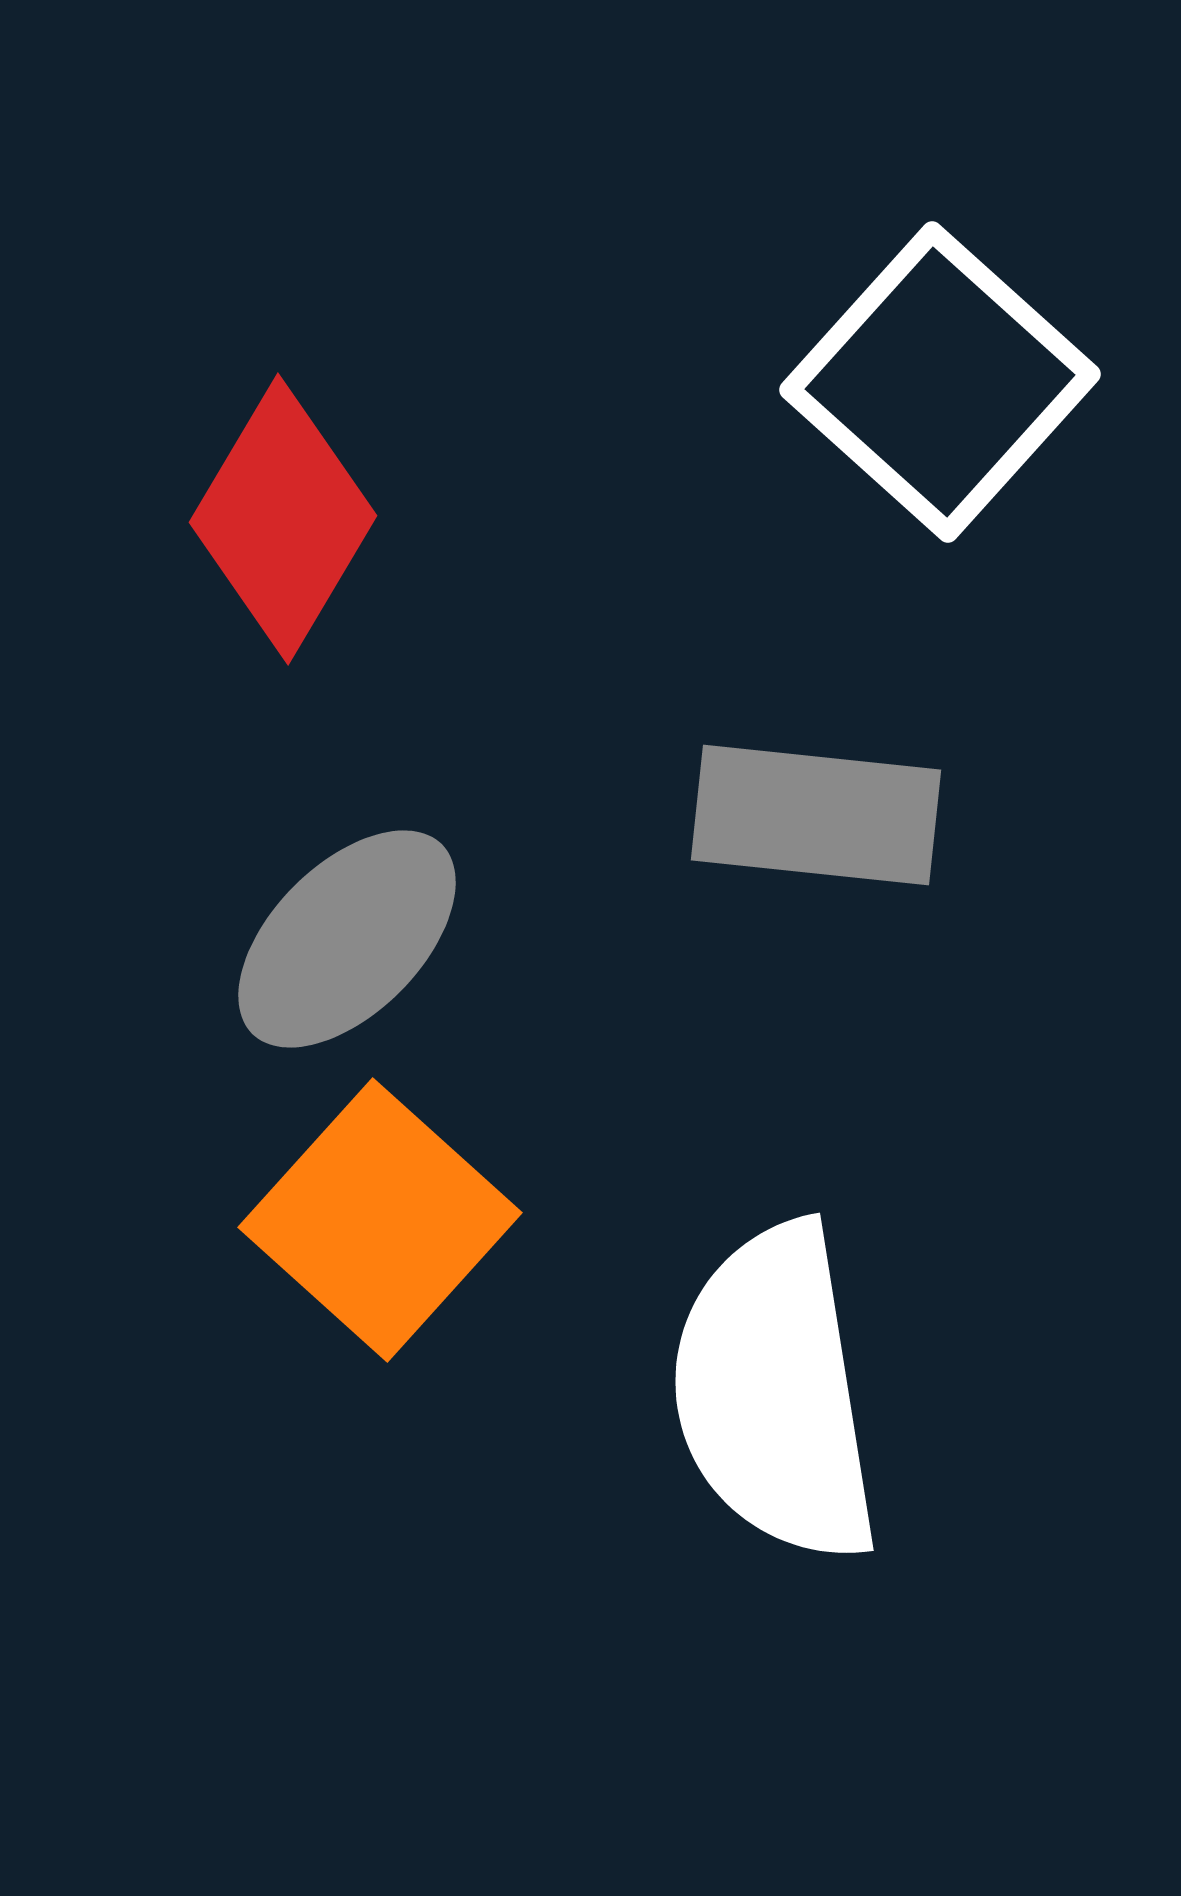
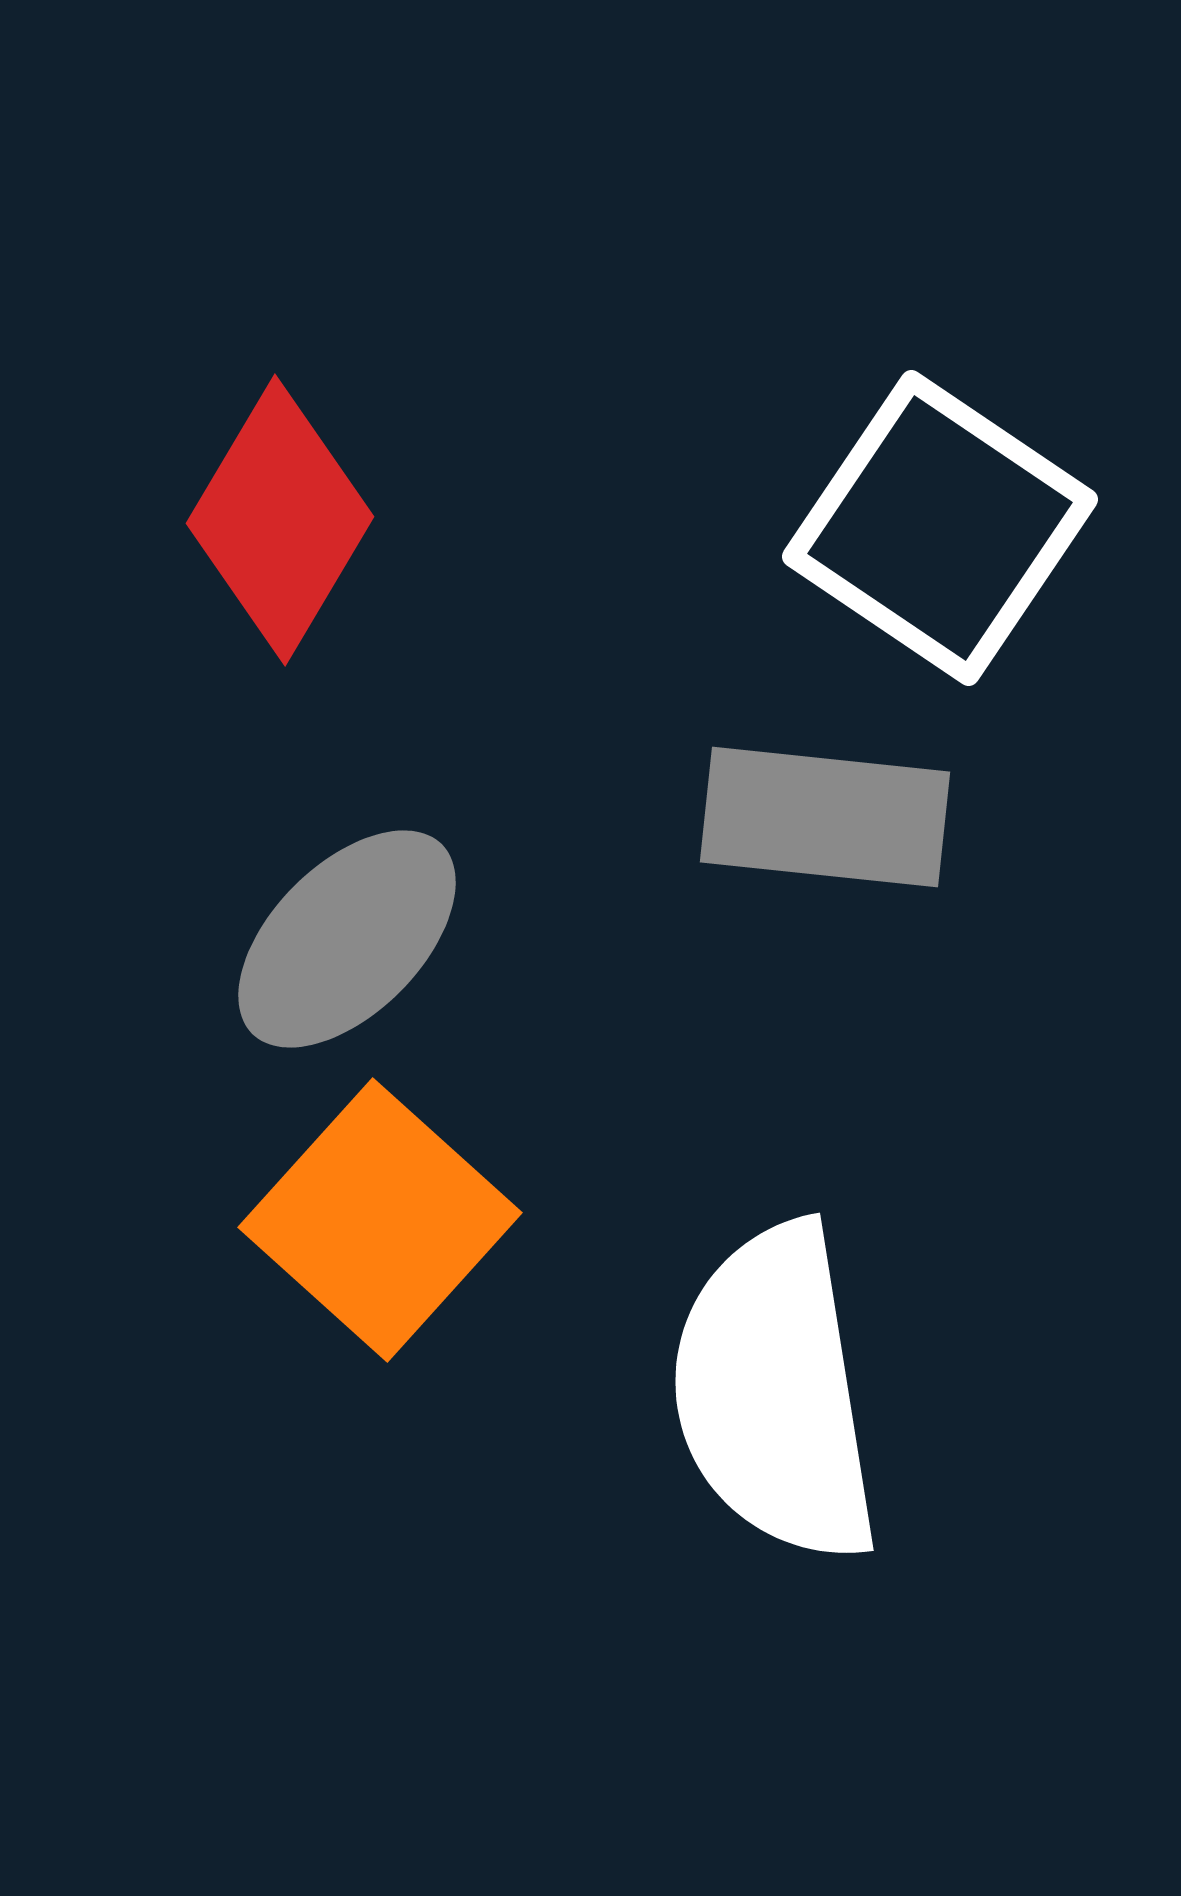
white square: moved 146 px down; rotated 8 degrees counterclockwise
red diamond: moved 3 px left, 1 px down
gray rectangle: moved 9 px right, 2 px down
